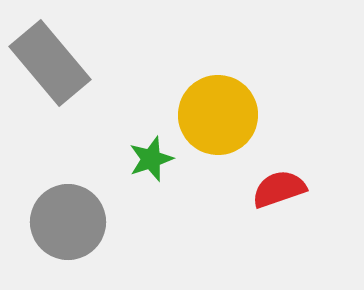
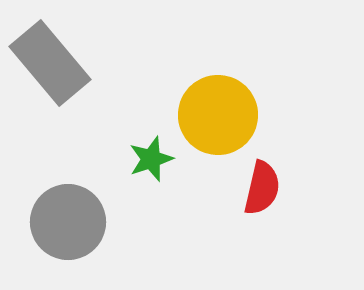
red semicircle: moved 17 px left, 1 px up; rotated 122 degrees clockwise
